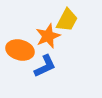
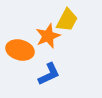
blue L-shape: moved 4 px right, 8 px down
